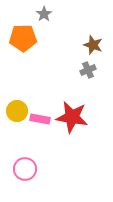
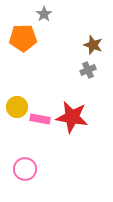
yellow circle: moved 4 px up
